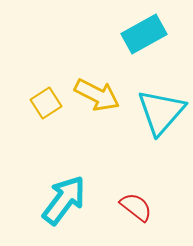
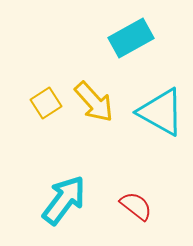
cyan rectangle: moved 13 px left, 4 px down
yellow arrow: moved 3 px left, 7 px down; rotated 21 degrees clockwise
cyan triangle: rotated 42 degrees counterclockwise
red semicircle: moved 1 px up
